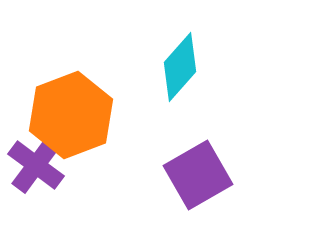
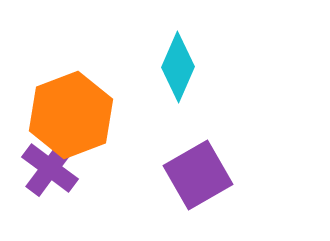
cyan diamond: moved 2 px left; rotated 18 degrees counterclockwise
purple cross: moved 14 px right, 3 px down
